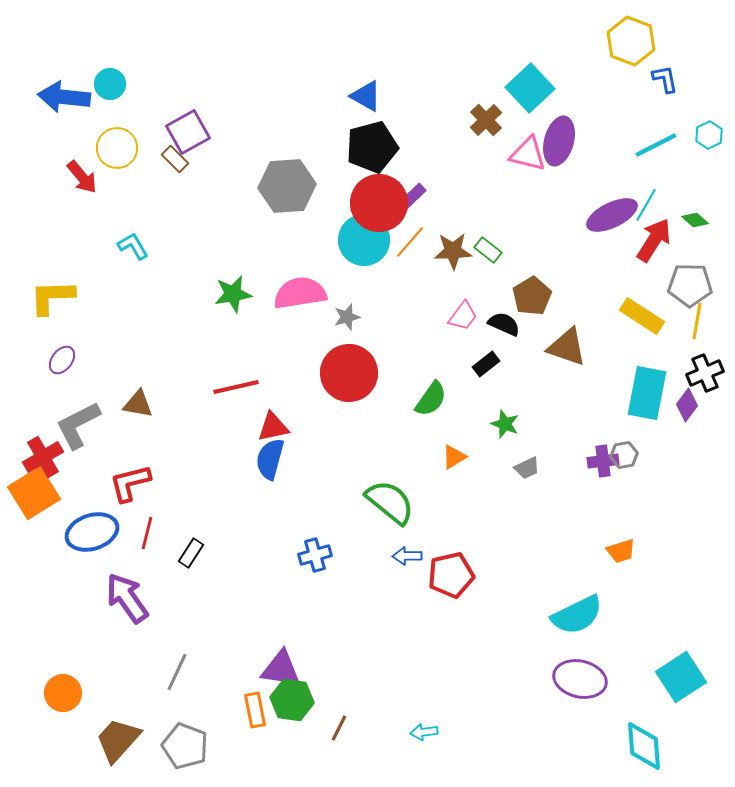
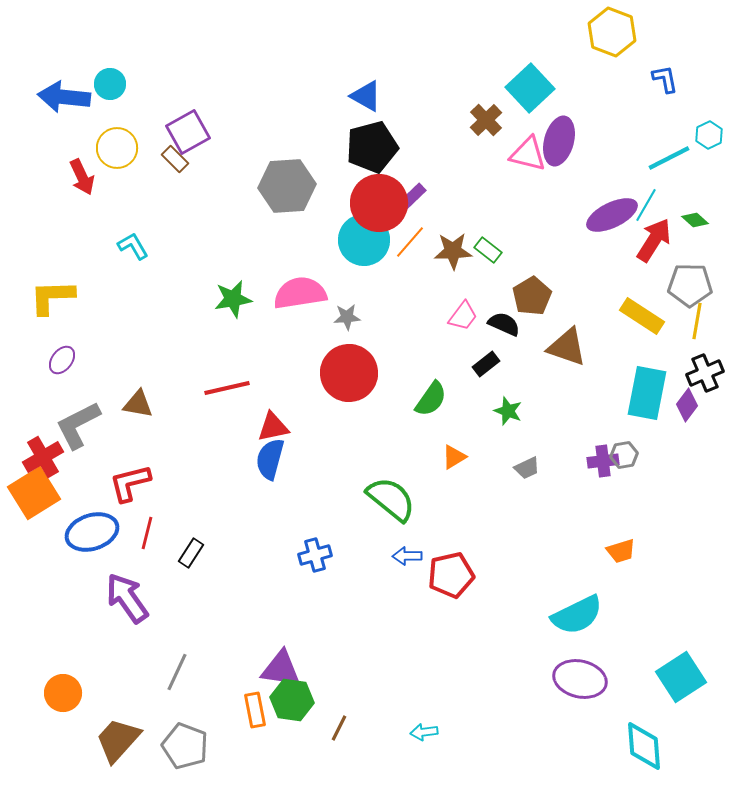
yellow hexagon at (631, 41): moved 19 px left, 9 px up
cyan line at (656, 145): moved 13 px right, 13 px down
red arrow at (82, 177): rotated 15 degrees clockwise
green star at (233, 294): moved 5 px down
gray star at (347, 317): rotated 12 degrees clockwise
red line at (236, 387): moved 9 px left, 1 px down
green star at (505, 424): moved 3 px right, 13 px up
green semicircle at (390, 502): moved 1 px right, 3 px up
